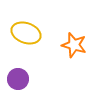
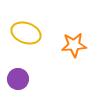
orange star: rotated 20 degrees counterclockwise
